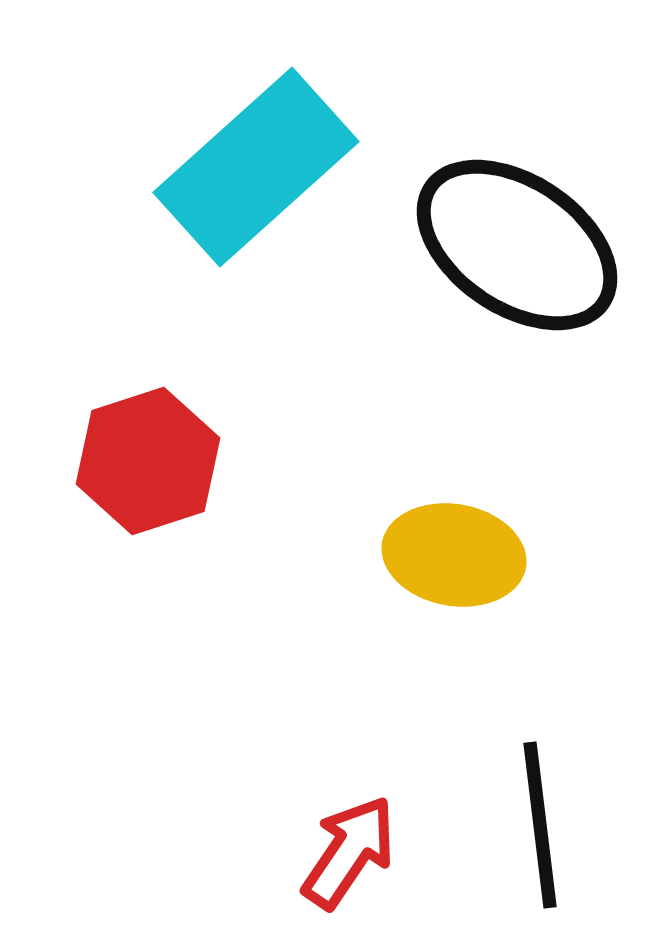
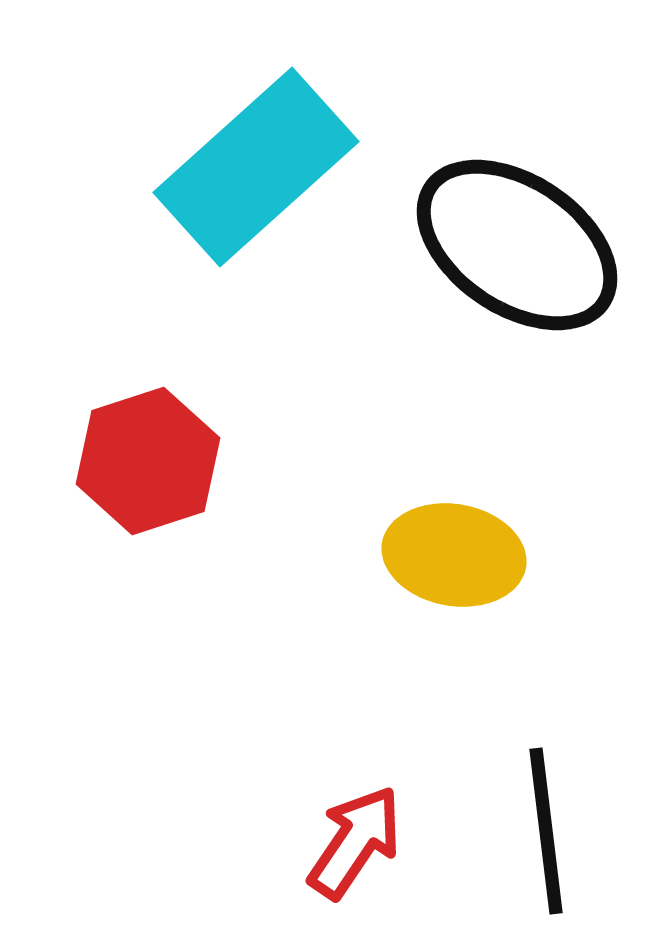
black line: moved 6 px right, 6 px down
red arrow: moved 6 px right, 10 px up
